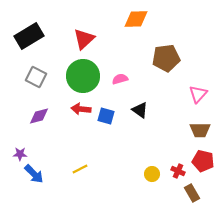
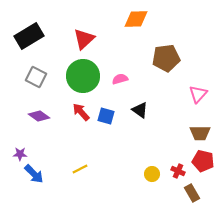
red arrow: moved 3 px down; rotated 42 degrees clockwise
purple diamond: rotated 50 degrees clockwise
brown trapezoid: moved 3 px down
